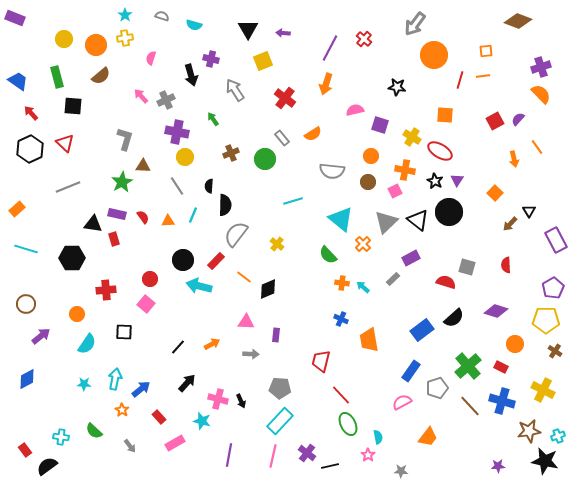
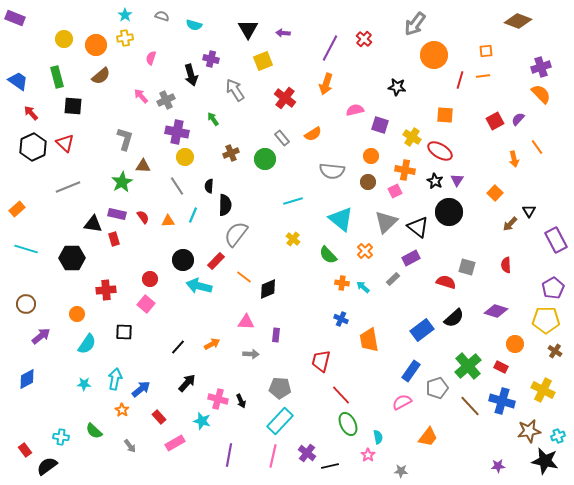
black hexagon at (30, 149): moved 3 px right, 2 px up
black triangle at (418, 220): moved 7 px down
yellow cross at (277, 244): moved 16 px right, 5 px up
orange cross at (363, 244): moved 2 px right, 7 px down
